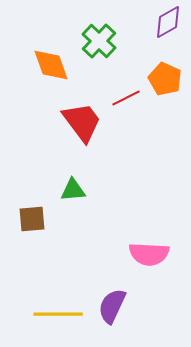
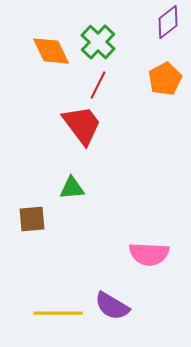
purple diamond: rotated 8 degrees counterclockwise
green cross: moved 1 px left, 1 px down
orange diamond: moved 14 px up; rotated 6 degrees counterclockwise
orange pentagon: rotated 20 degrees clockwise
red line: moved 28 px left, 13 px up; rotated 36 degrees counterclockwise
red trapezoid: moved 3 px down
green triangle: moved 1 px left, 2 px up
purple semicircle: rotated 84 degrees counterclockwise
yellow line: moved 1 px up
